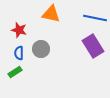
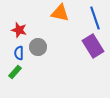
orange triangle: moved 9 px right, 1 px up
blue line: rotated 60 degrees clockwise
gray circle: moved 3 px left, 2 px up
green rectangle: rotated 16 degrees counterclockwise
